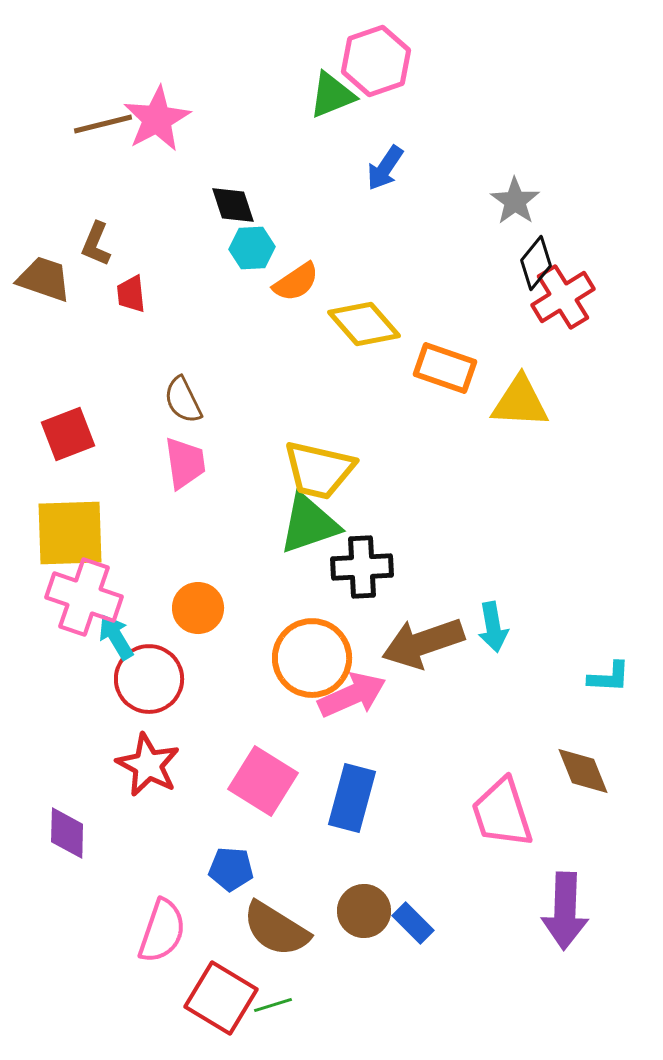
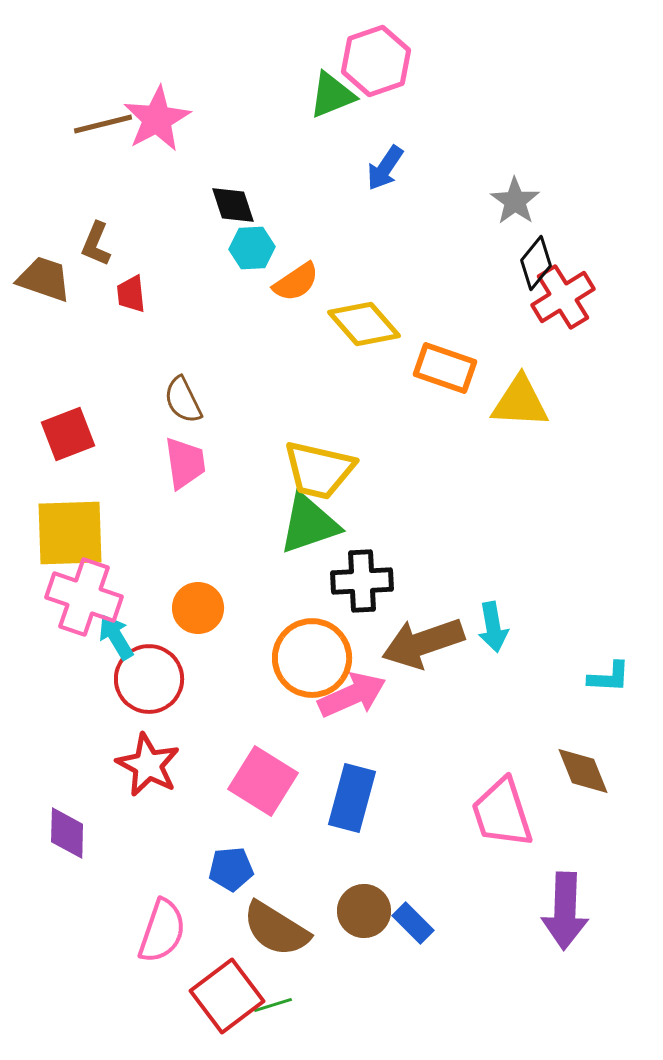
black cross at (362, 567): moved 14 px down
blue pentagon at (231, 869): rotated 9 degrees counterclockwise
red square at (221, 998): moved 6 px right, 2 px up; rotated 22 degrees clockwise
